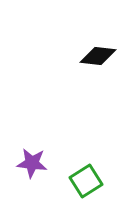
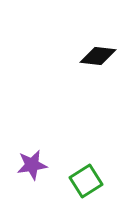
purple star: moved 2 px down; rotated 16 degrees counterclockwise
